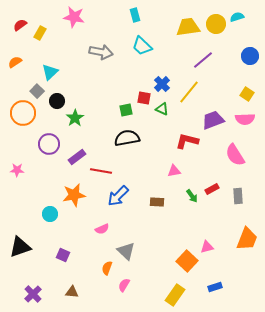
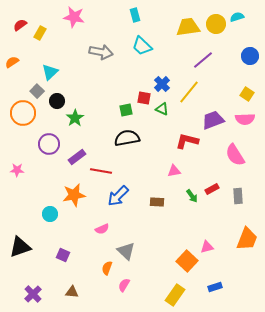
orange semicircle at (15, 62): moved 3 px left
